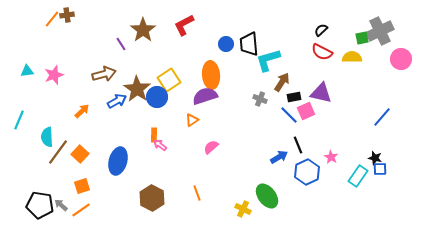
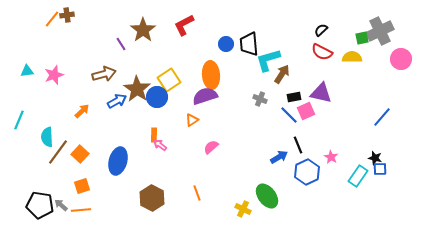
brown arrow at (282, 82): moved 8 px up
orange line at (81, 210): rotated 30 degrees clockwise
